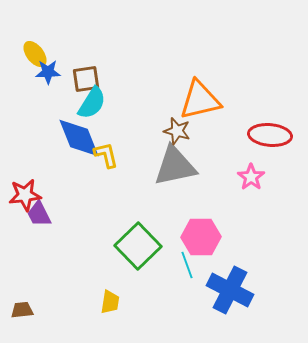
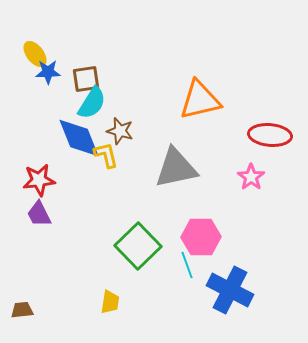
brown star: moved 57 px left
gray triangle: moved 1 px right, 2 px down
red star: moved 14 px right, 15 px up
